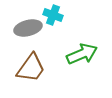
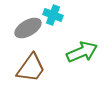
gray ellipse: rotated 16 degrees counterclockwise
green arrow: moved 2 px up
